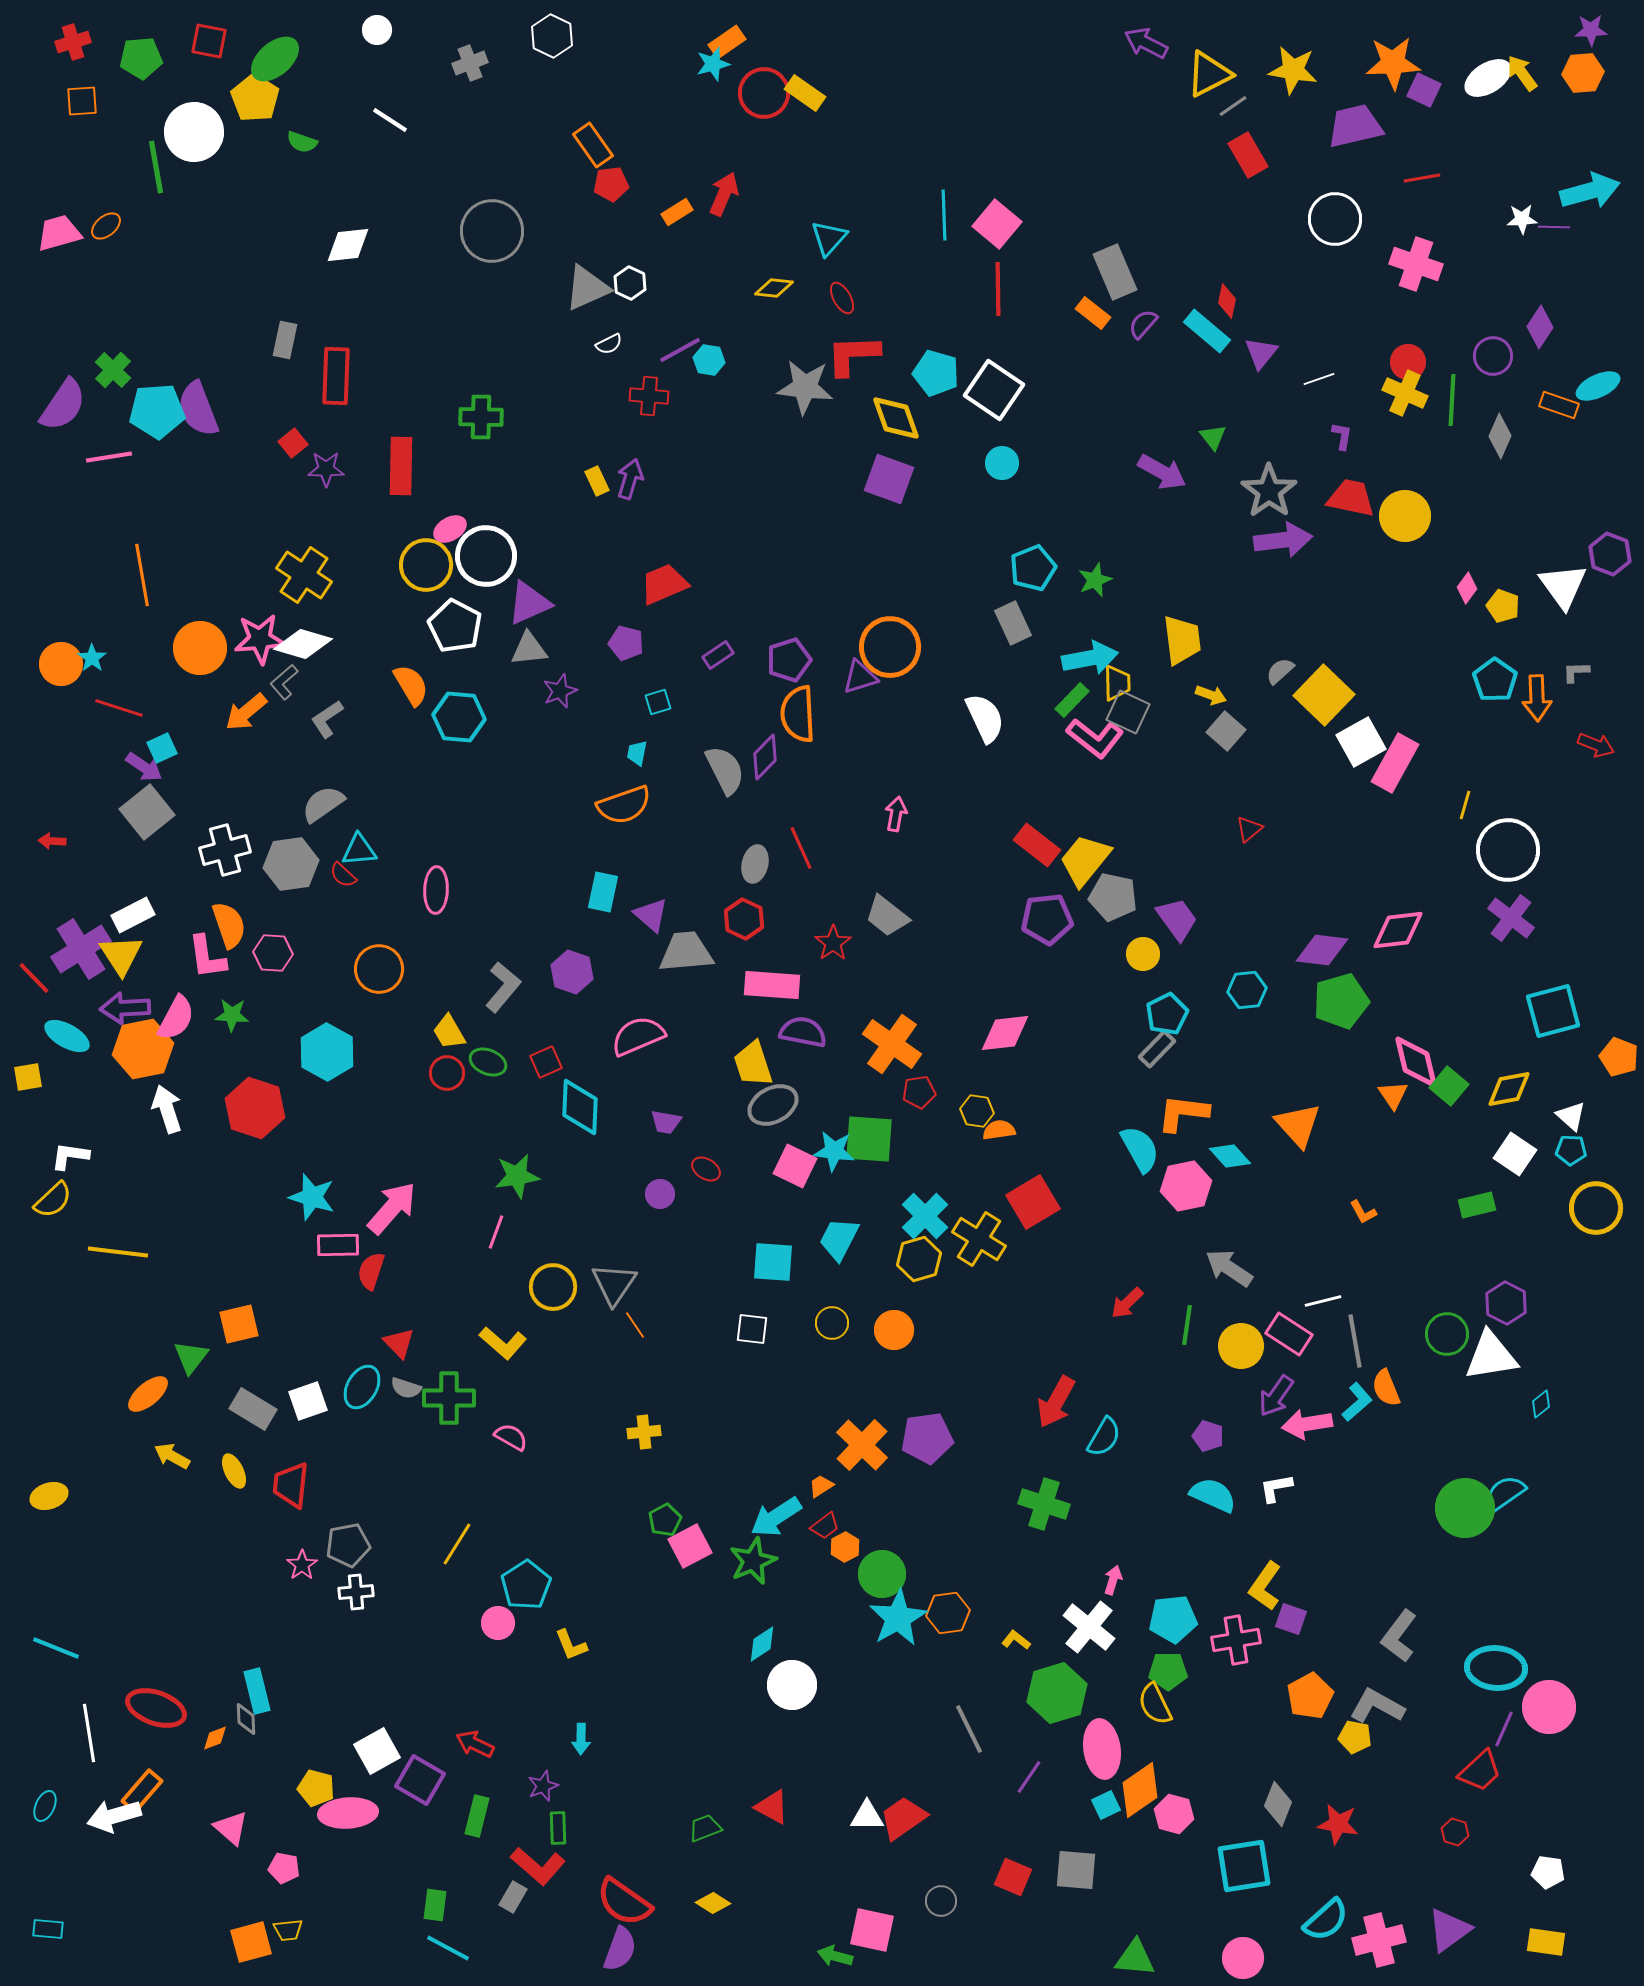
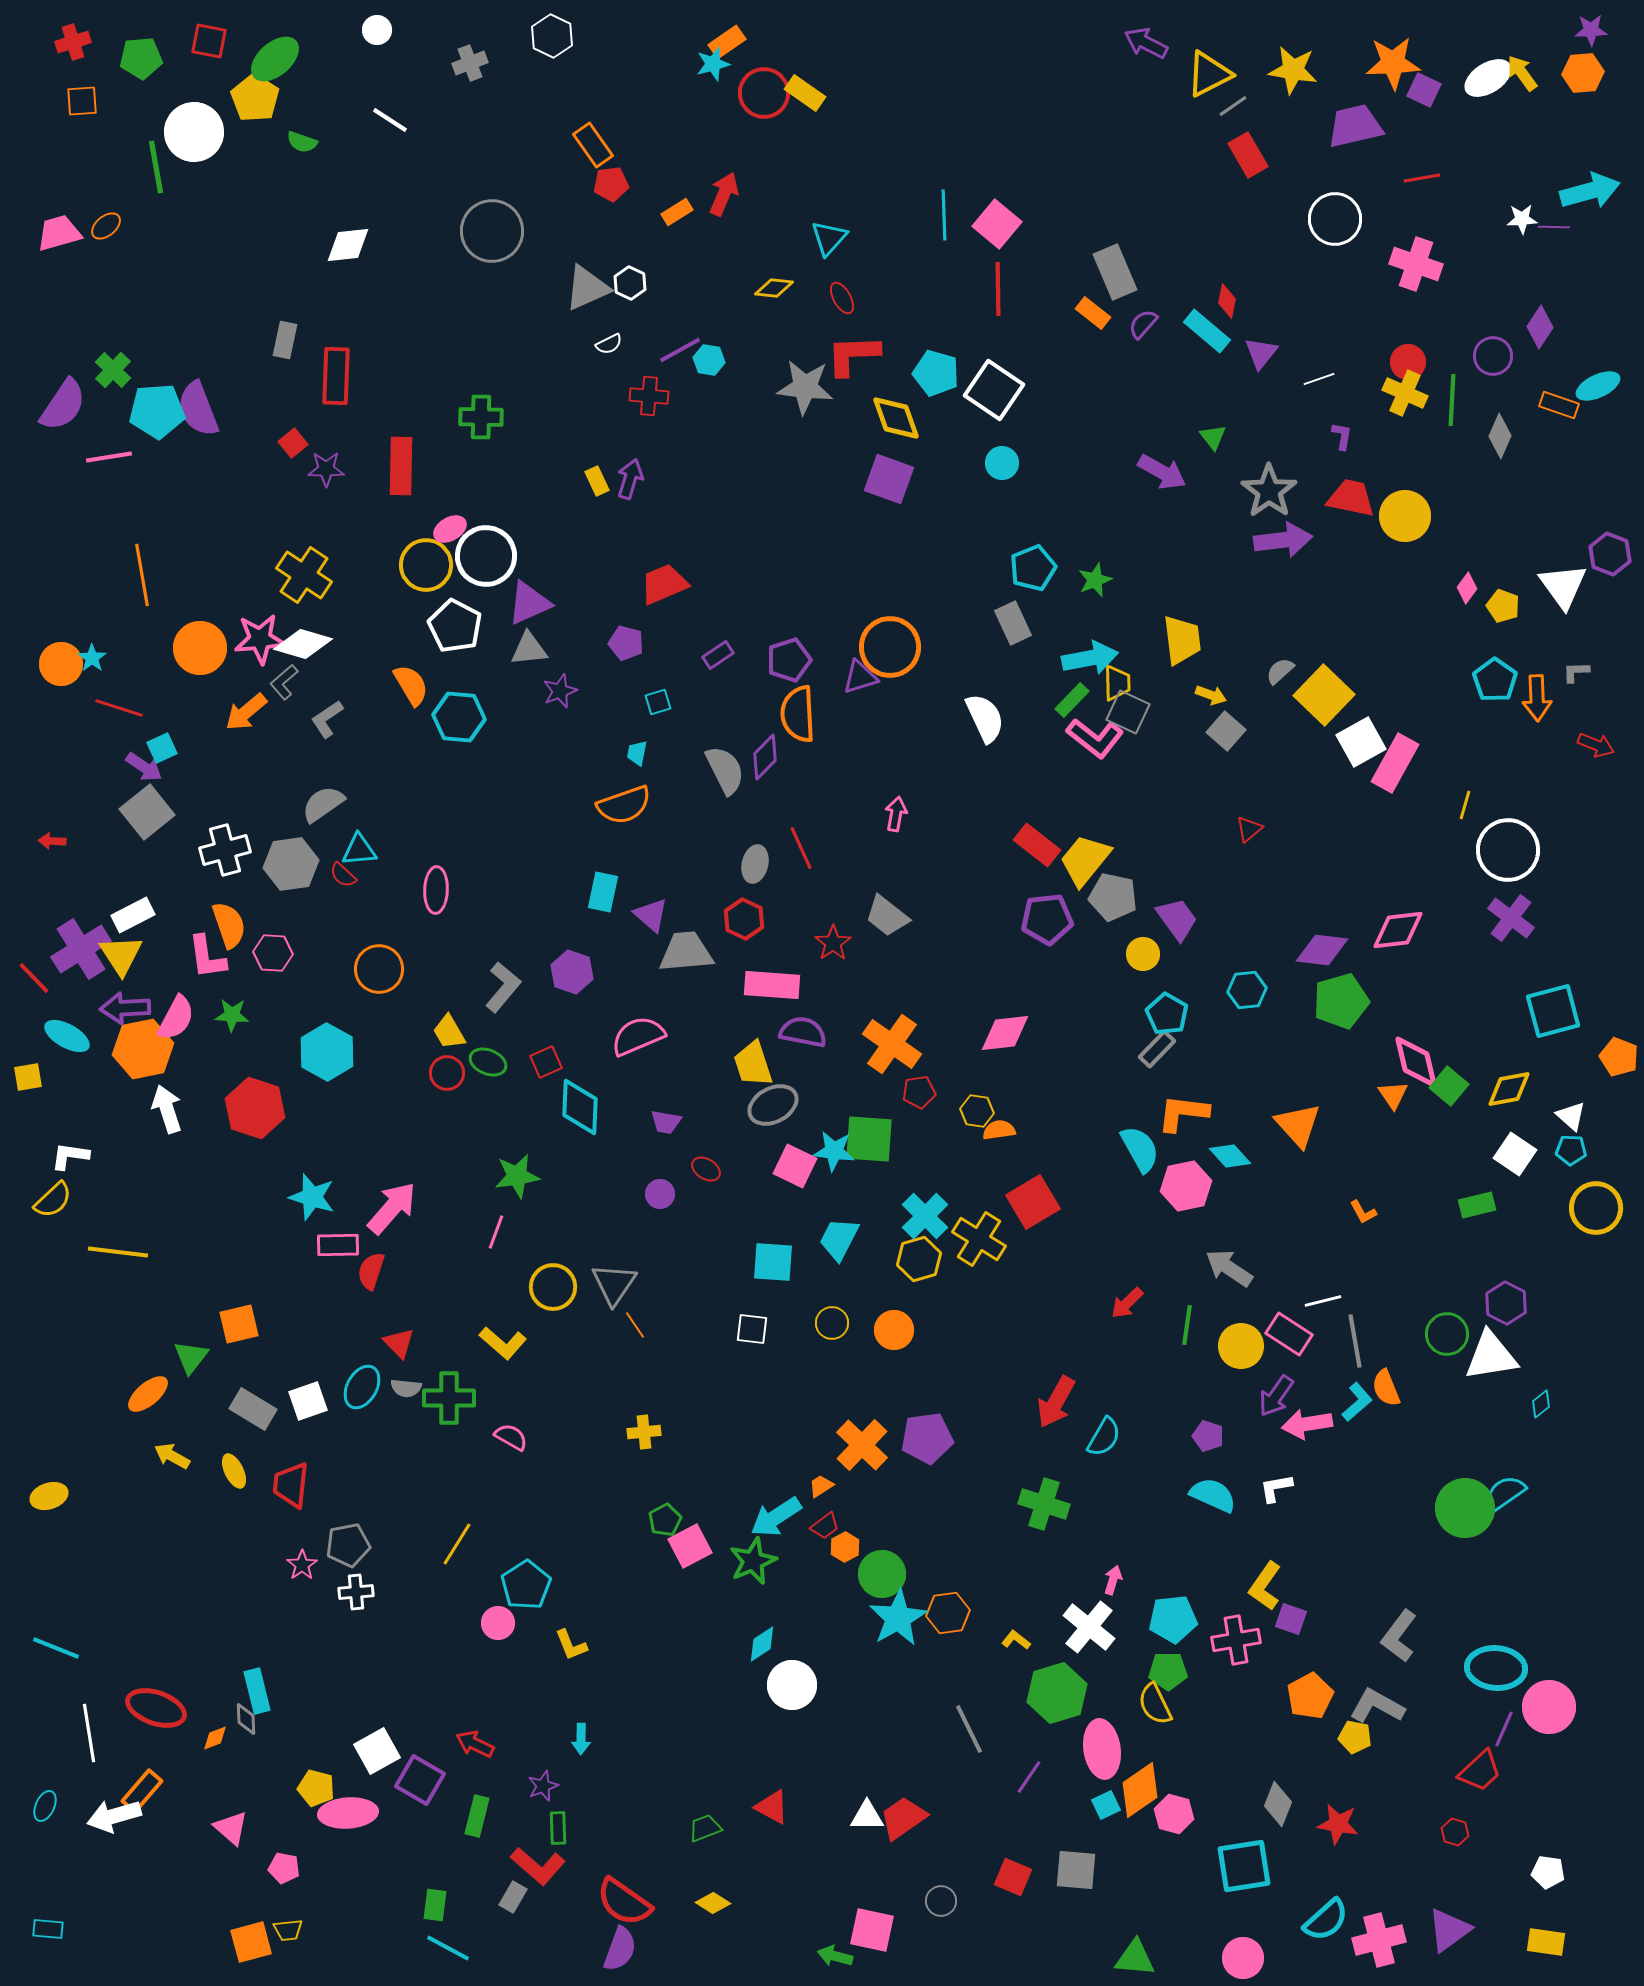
cyan pentagon at (1167, 1014): rotated 15 degrees counterclockwise
gray semicircle at (406, 1388): rotated 12 degrees counterclockwise
